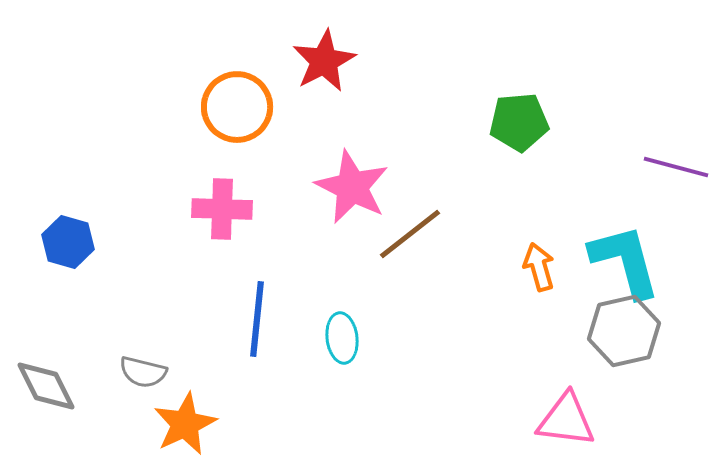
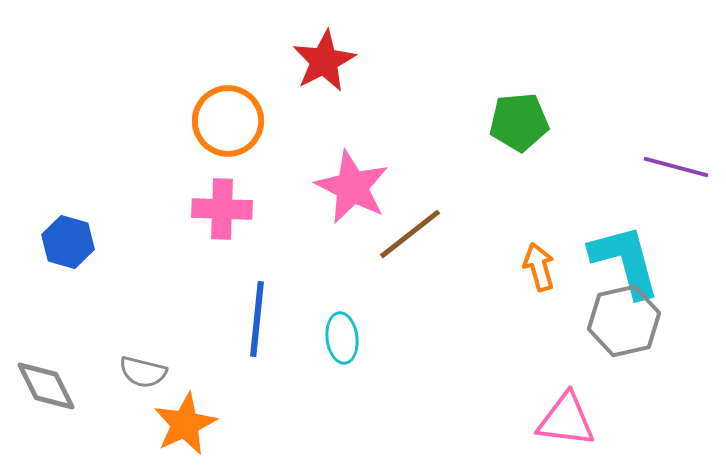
orange circle: moved 9 px left, 14 px down
gray hexagon: moved 10 px up
